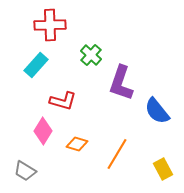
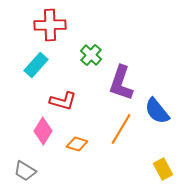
orange line: moved 4 px right, 25 px up
